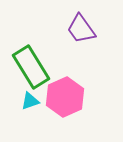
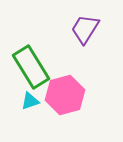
purple trapezoid: moved 4 px right; rotated 68 degrees clockwise
pink hexagon: moved 2 px up; rotated 9 degrees clockwise
